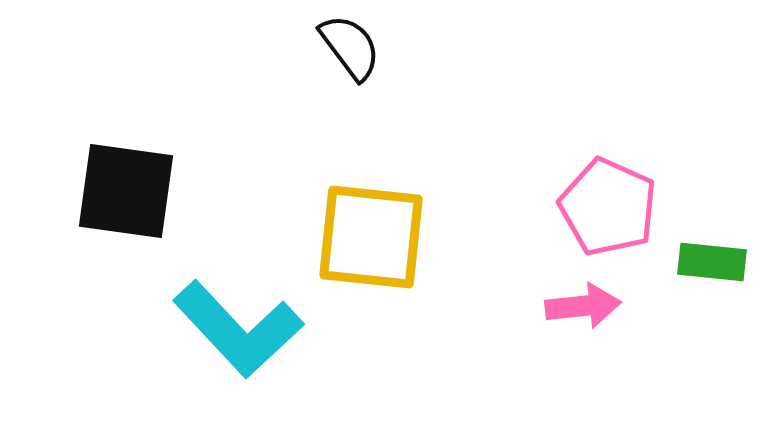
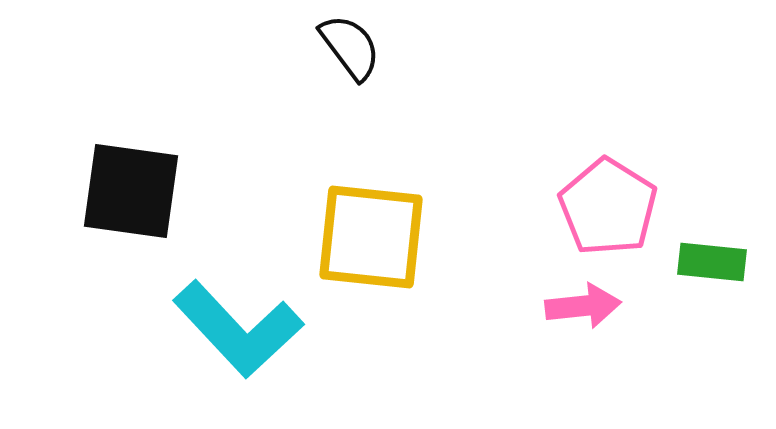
black square: moved 5 px right
pink pentagon: rotated 8 degrees clockwise
